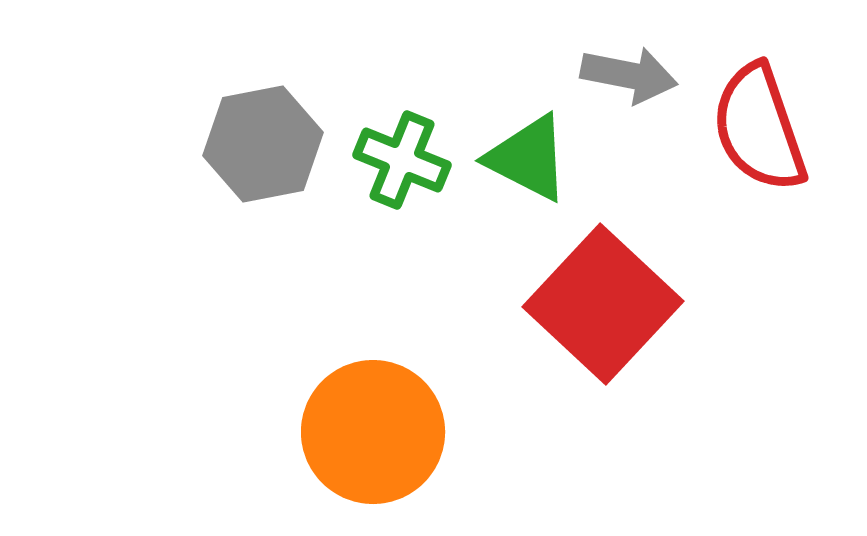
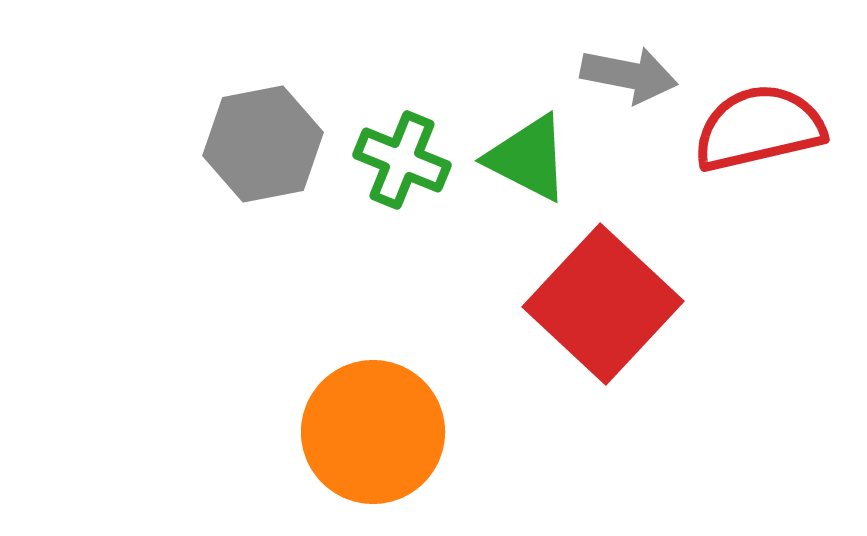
red semicircle: rotated 96 degrees clockwise
